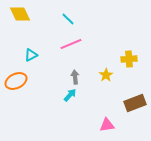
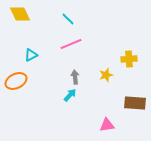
yellow star: rotated 16 degrees clockwise
brown rectangle: rotated 25 degrees clockwise
